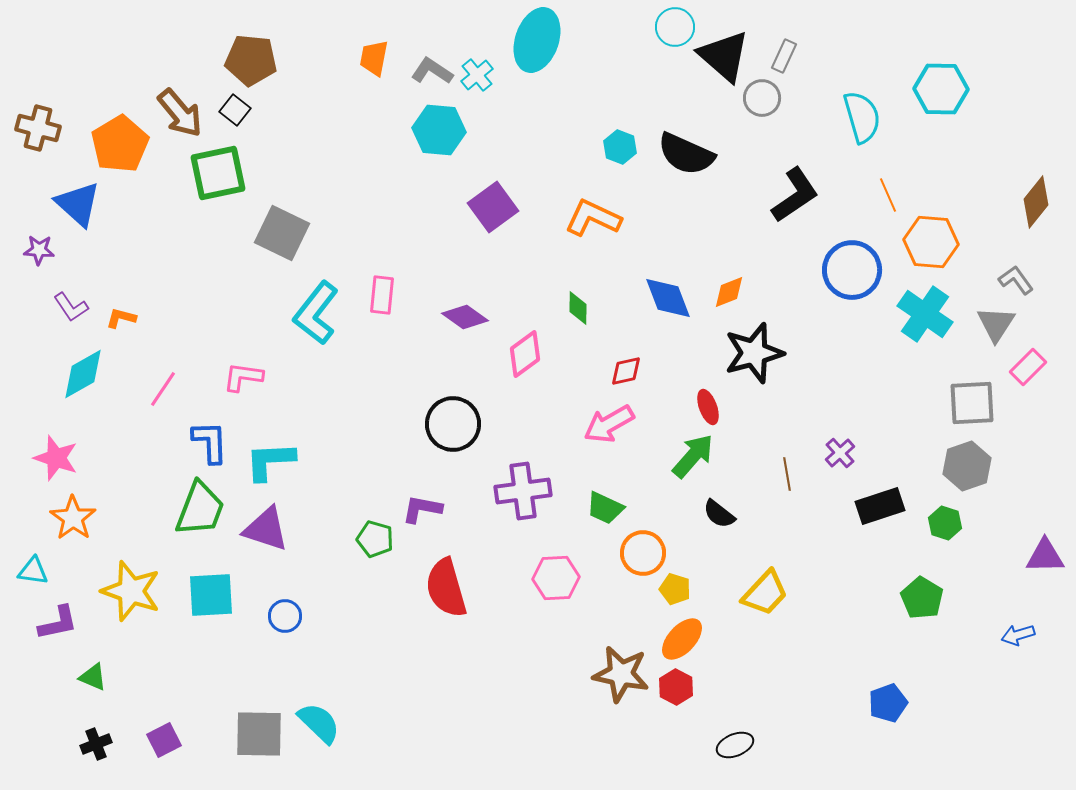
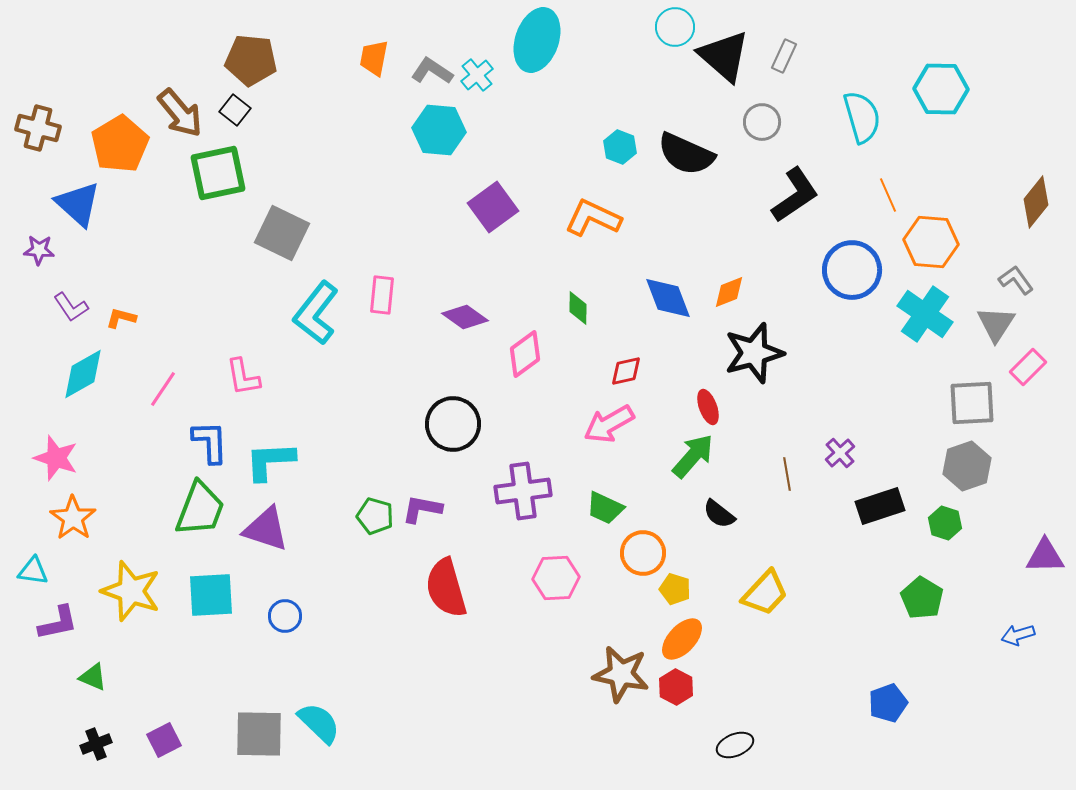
gray circle at (762, 98): moved 24 px down
pink L-shape at (243, 377): rotated 108 degrees counterclockwise
green pentagon at (375, 539): moved 23 px up
